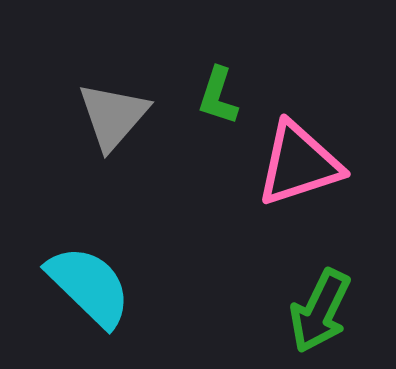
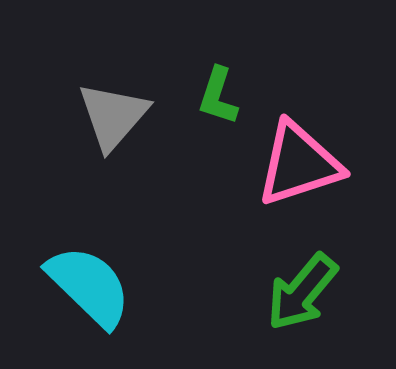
green arrow: moved 18 px left, 19 px up; rotated 14 degrees clockwise
